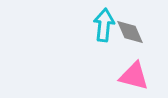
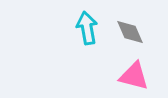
cyan arrow: moved 17 px left, 3 px down; rotated 16 degrees counterclockwise
